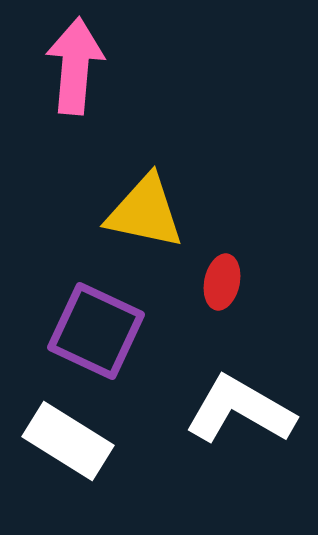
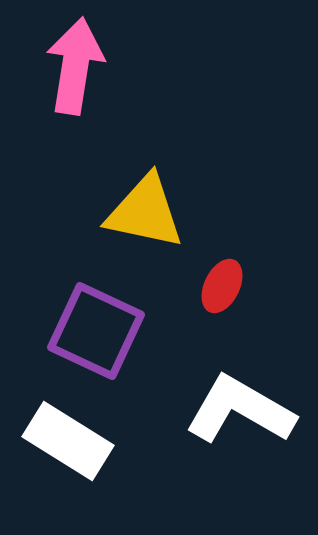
pink arrow: rotated 4 degrees clockwise
red ellipse: moved 4 px down; rotated 14 degrees clockwise
